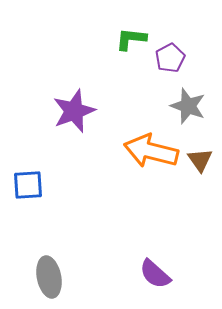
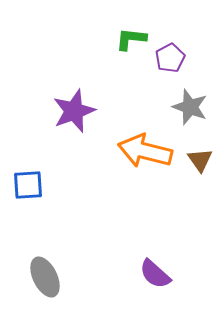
gray star: moved 2 px right, 1 px down
orange arrow: moved 6 px left
gray ellipse: moved 4 px left; rotated 15 degrees counterclockwise
